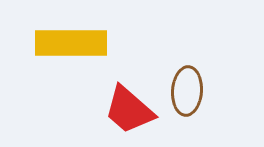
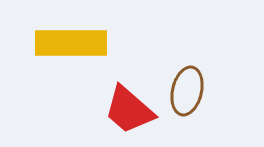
brown ellipse: rotated 9 degrees clockwise
